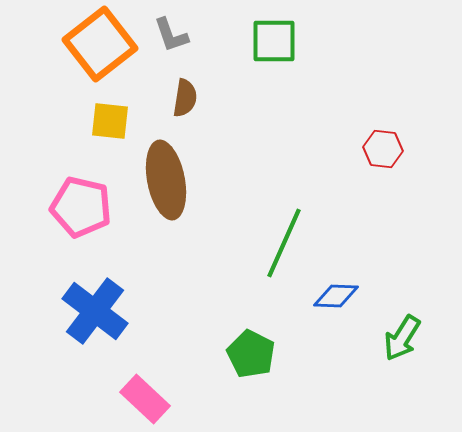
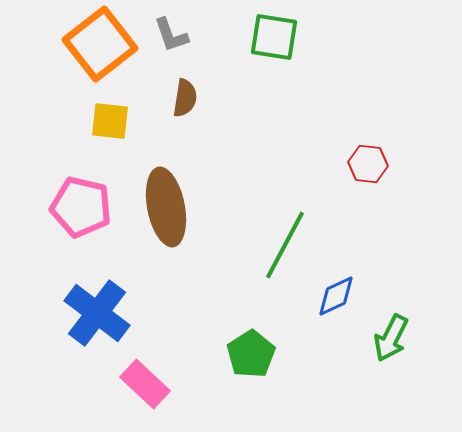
green square: moved 4 px up; rotated 9 degrees clockwise
red hexagon: moved 15 px left, 15 px down
brown ellipse: moved 27 px down
green line: moved 1 px right, 2 px down; rotated 4 degrees clockwise
blue diamond: rotated 27 degrees counterclockwise
blue cross: moved 2 px right, 2 px down
green arrow: moved 11 px left; rotated 6 degrees counterclockwise
green pentagon: rotated 12 degrees clockwise
pink rectangle: moved 15 px up
